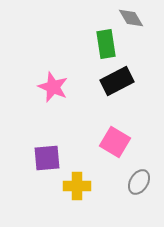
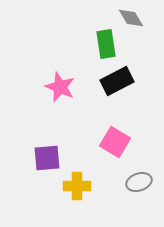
pink star: moved 7 px right
gray ellipse: rotated 40 degrees clockwise
